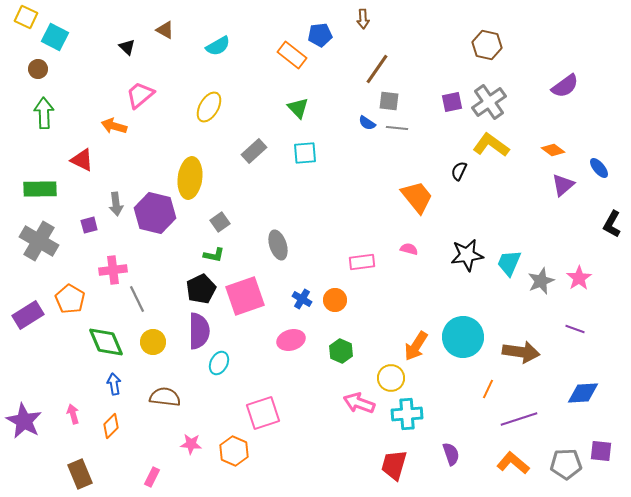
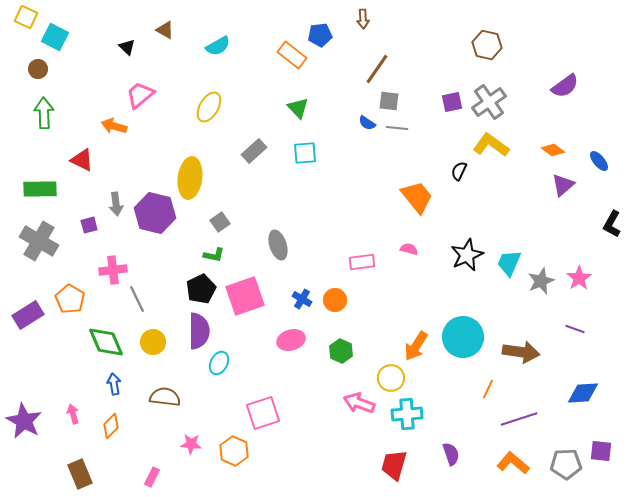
blue ellipse at (599, 168): moved 7 px up
black star at (467, 255): rotated 16 degrees counterclockwise
